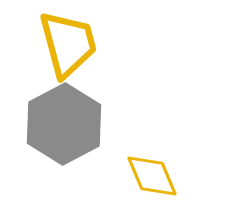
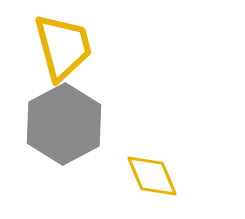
yellow trapezoid: moved 5 px left, 3 px down
